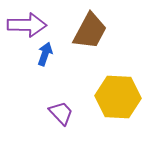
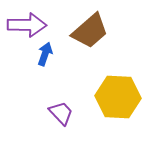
brown trapezoid: rotated 21 degrees clockwise
